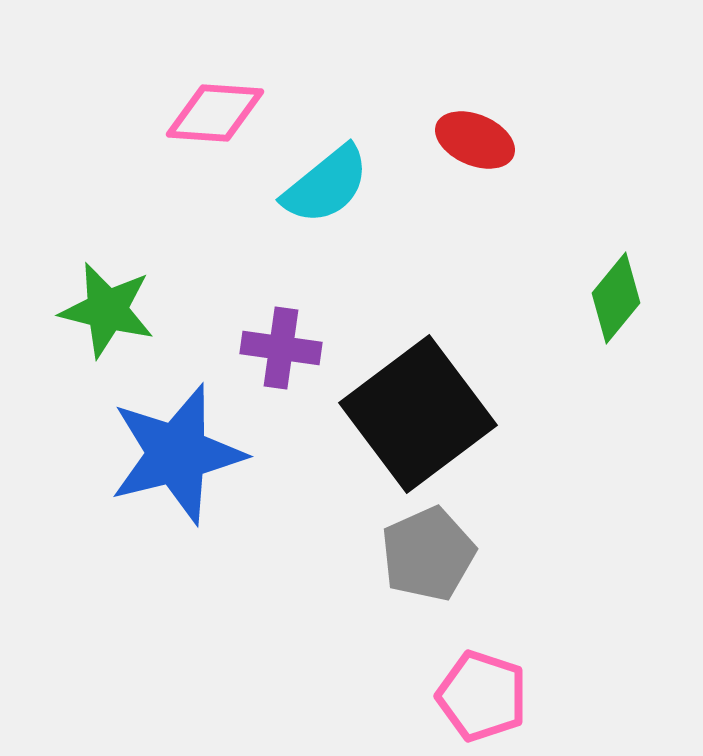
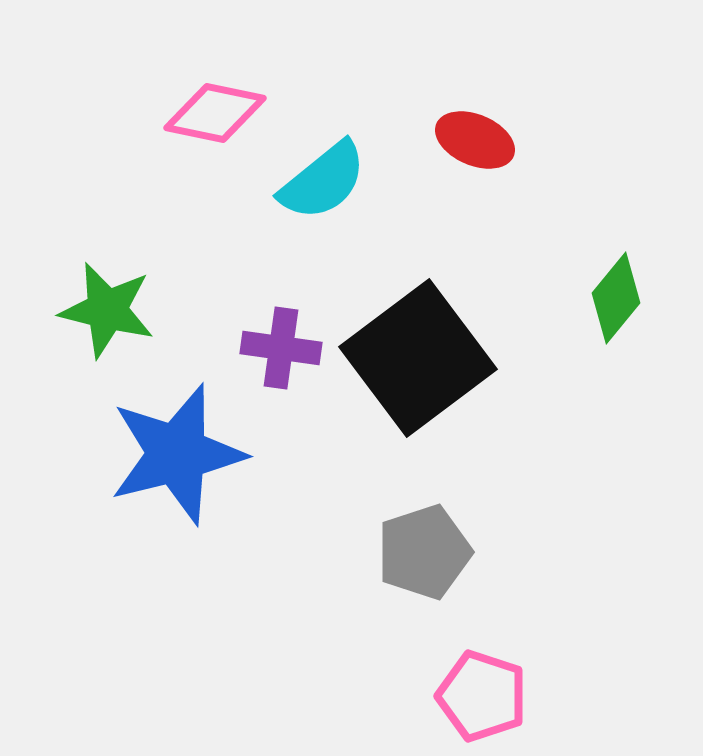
pink diamond: rotated 8 degrees clockwise
cyan semicircle: moved 3 px left, 4 px up
black square: moved 56 px up
gray pentagon: moved 4 px left, 2 px up; rotated 6 degrees clockwise
